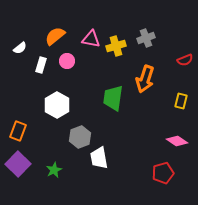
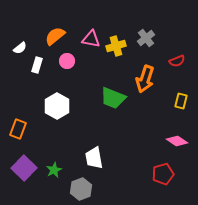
gray cross: rotated 18 degrees counterclockwise
red semicircle: moved 8 px left, 1 px down
white rectangle: moved 4 px left
green trapezoid: rotated 76 degrees counterclockwise
white hexagon: moved 1 px down
orange rectangle: moved 2 px up
gray hexagon: moved 1 px right, 52 px down
white trapezoid: moved 5 px left
purple square: moved 6 px right, 4 px down
red pentagon: moved 1 px down
